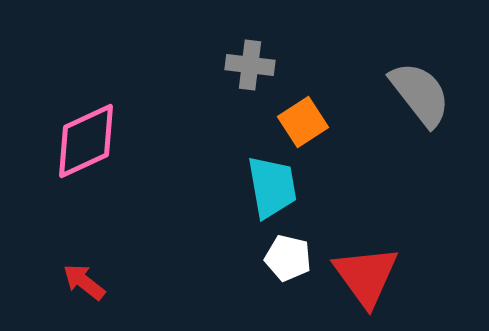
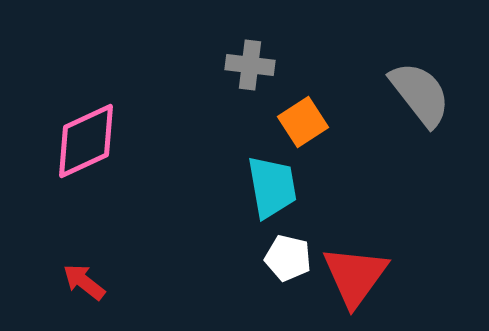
red triangle: moved 11 px left; rotated 12 degrees clockwise
